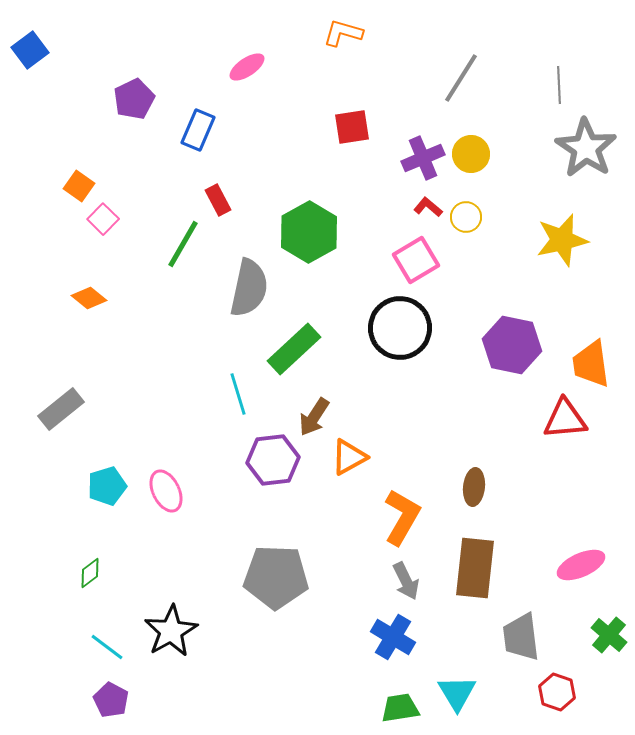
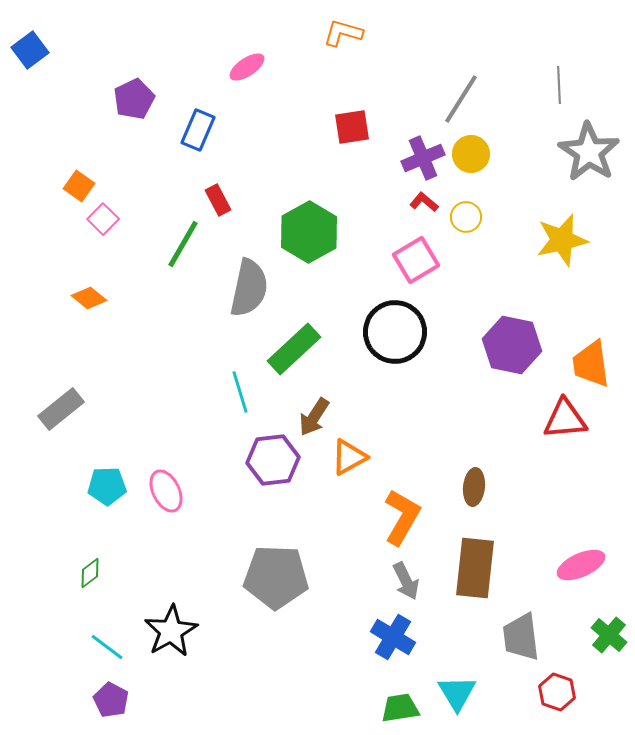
gray line at (461, 78): moved 21 px down
gray star at (586, 148): moved 3 px right, 4 px down
red L-shape at (428, 207): moved 4 px left, 5 px up
black circle at (400, 328): moved 5 px left, 4 px down
cyan line at (238, 394): moved 2 px right, 2 px up
cyan pentagon at (107, 486): rotated 15 degrees clockwise
